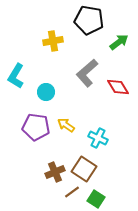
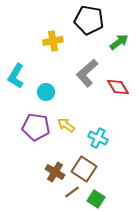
brown cross: rotated 36 degrees counterclockwise
